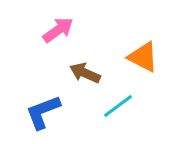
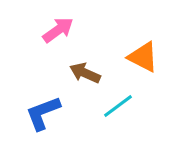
blue L-shape: moved 1 px down
